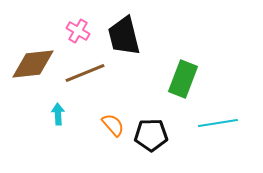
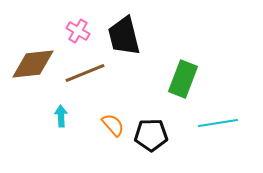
cyan arrow: moved 3 px right, 2 px down
